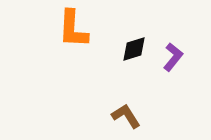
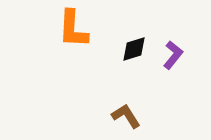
purple L-shape: moved 2 px up
